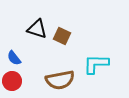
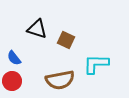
brown square: moved 4 px right, 4 px down
